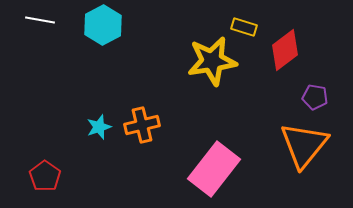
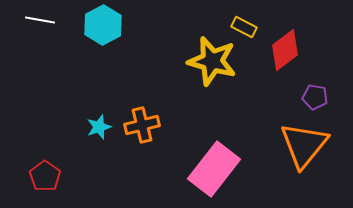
yellow rectangle: rotated 10 degrees clockwise
yellow star: rotated 24 degrees clockwise
